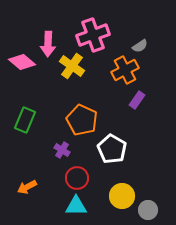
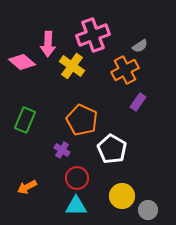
purple rectangle: moved 1 px right, 2 px down
